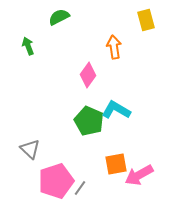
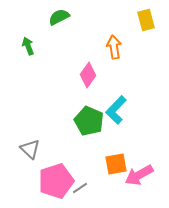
cyan L-shape: rotated 76 degrees counterclockwise
gray line: rotated 21 degrees clockwise
